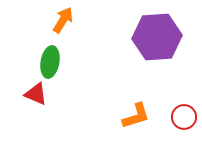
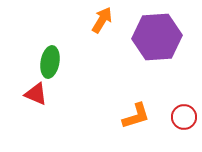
orange arrow: moved 39 px right
